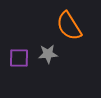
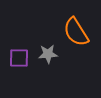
orange semicircle: moved 7 px right, 6 px down
